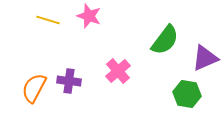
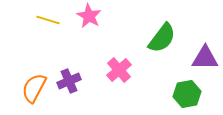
pink star: rotated 10 degrees clockwise
green semicircle: moved 3 px left, 2 px up
purple triangle: rotated 24 degrees clockwise
pink cross: moved 1 px right, 1 px up
purple cross: rotated 30 degrees counterclockwise
green hexagon: rotated 20 degrees counterclockwise
